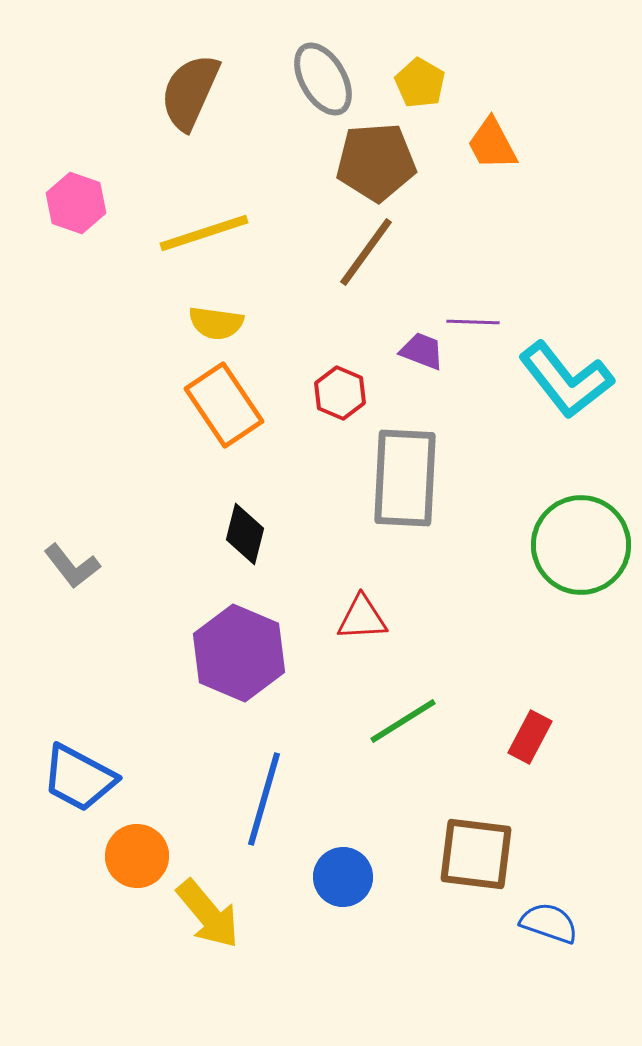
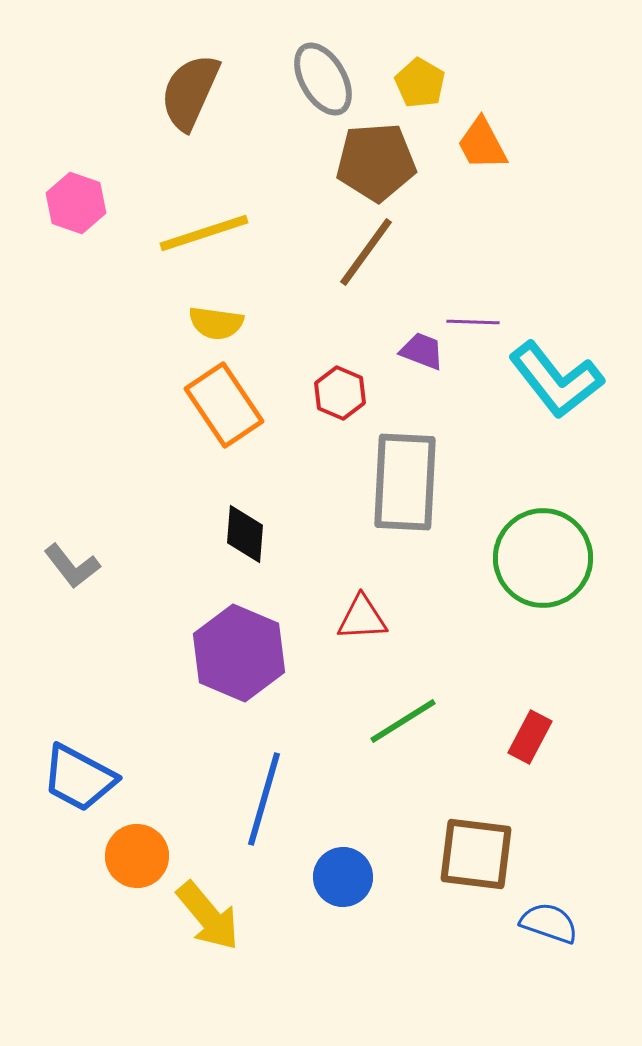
orange trapezoid: moved 10 px left
cyan L-shape: moved 10 px left
gray rectangle: moved 4 px down
black diamond: rotated 10 degrees counterclockwise
green circle: moved 38 px left, 13 px down
yellow arrow: moved 2 px down
